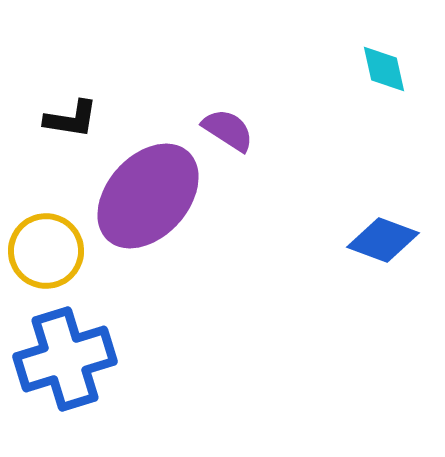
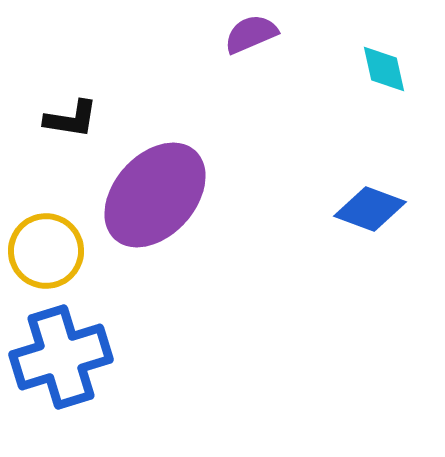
purple semicircle: moved 23 px right, 96 px up; rotated 56 degrees counterclockwise
purple ellipse: moved 7 px right, 1 px up
blue diamond: moved 13 px left, 31 px up
blue cross: moved 4 px left, 2 px up
